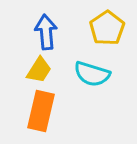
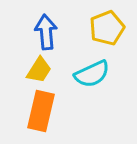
yellow pentagon: rotated 12 degrees clockwise
cyan semicircle: rotated 42 degrees counterclockwise
